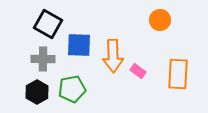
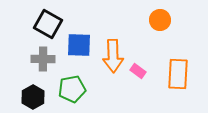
black hexagon: moved 4 px left, 5 px down
